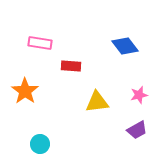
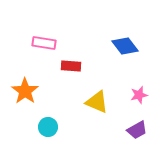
pink rectangle: moved 4 px right
yellow triangle: rotated 30 degrees clockwise
cyan circle: moved 8 px right, 17 px up
